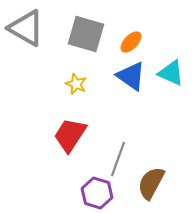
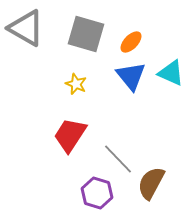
blue triangle: rotated 16 degrees clockwise
gray line: rotated 64 degrees counterclockwise
